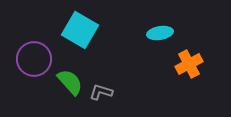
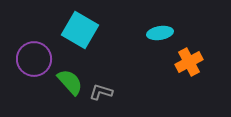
orange cross: moved 2 px up
